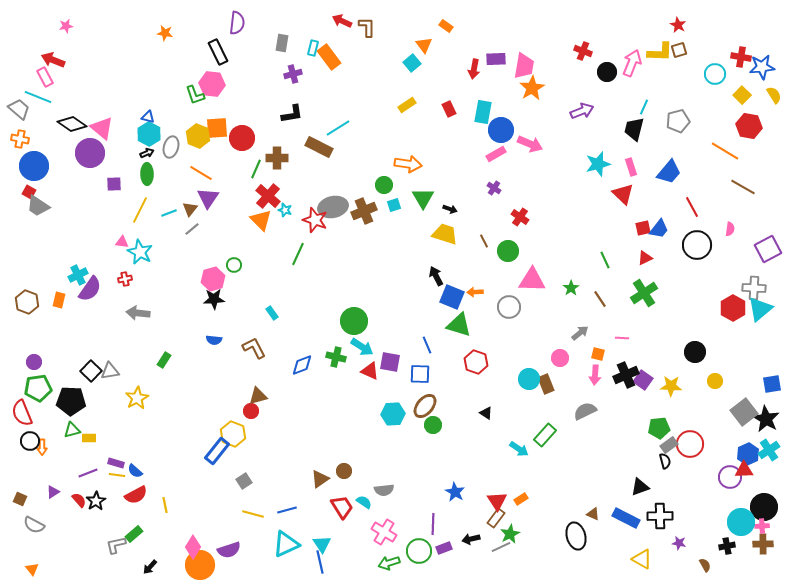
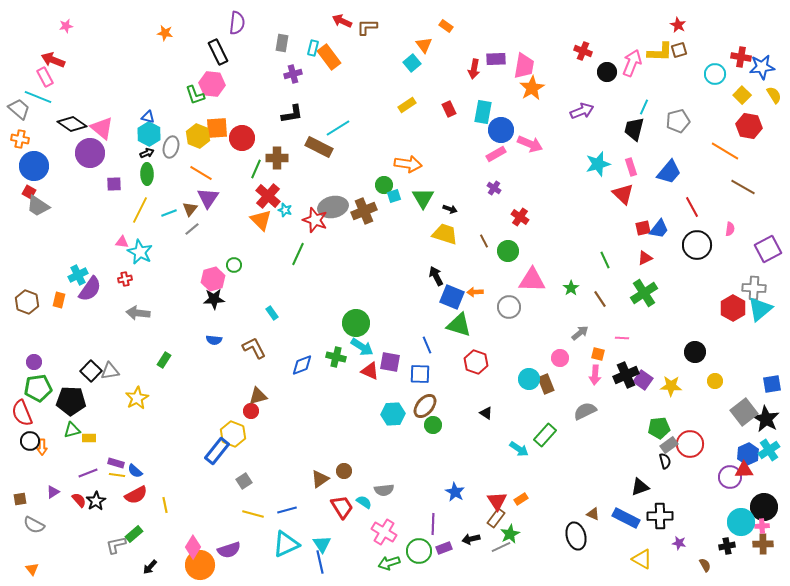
brown L-shape at (367, 27): rotated 90 degrees counterclockwise
cyan square at (394, 205): moved 9 px up
green circle at (354, 321): moved 2 px right, 2 px down
brown square at (20, 499): rotated 32 degrees counterclockwise
